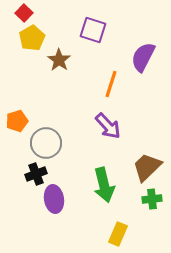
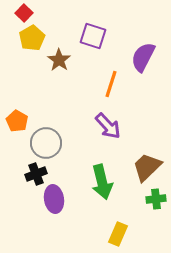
purple square: moved 6 px down
orange pentagon: rotated 25 degrees counterclockwise
green arrow: moved 2 px left, 3 px up
green cross: moved 4 px right
